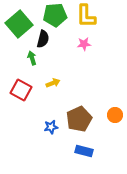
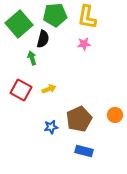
yellow L-shape: moved 1 px right, 1 px down; rotated 10 degrees clockwise
yellow arrow: moved 4 px left, 6 px down
